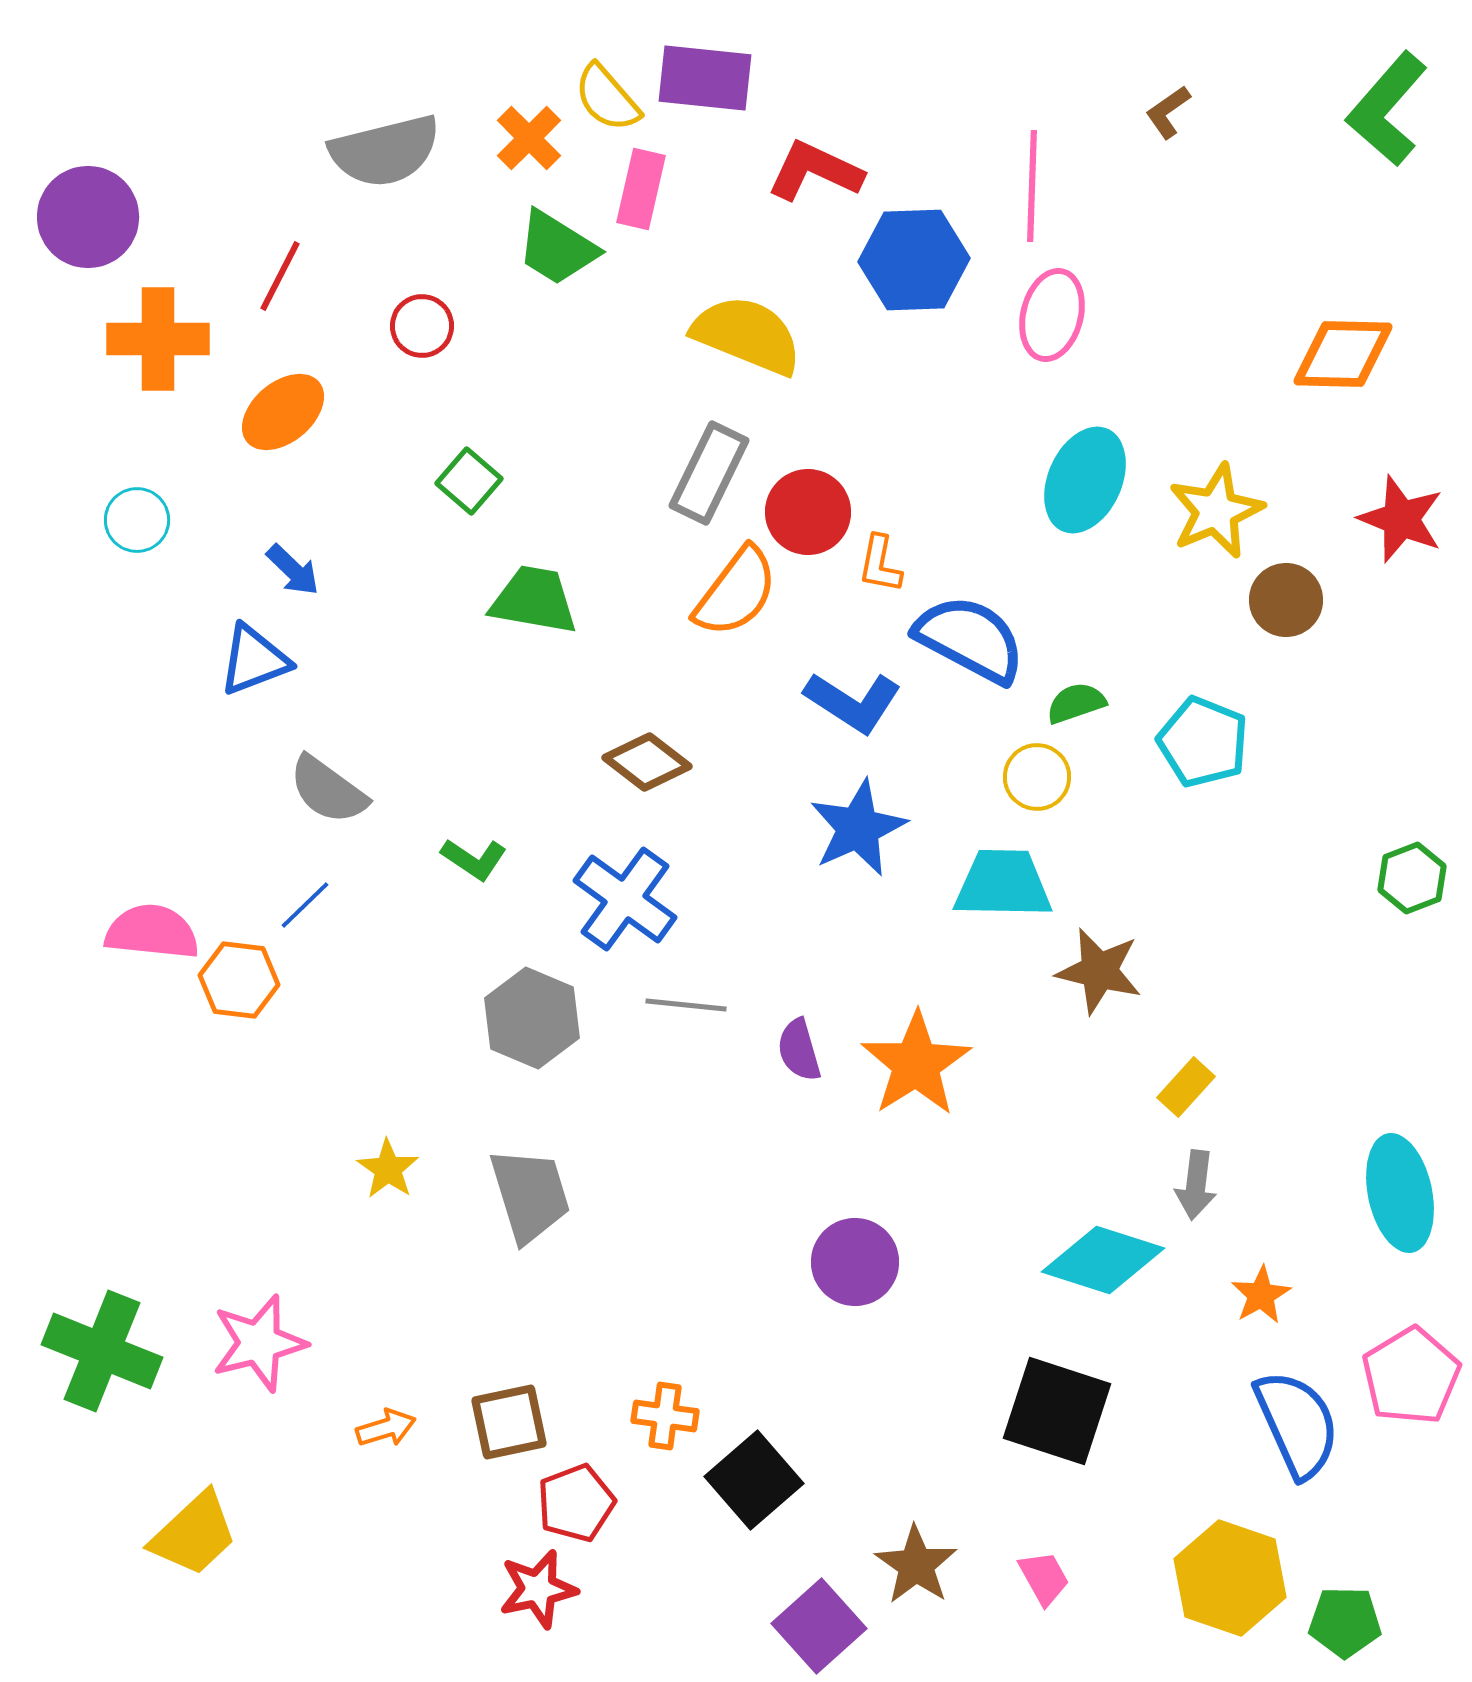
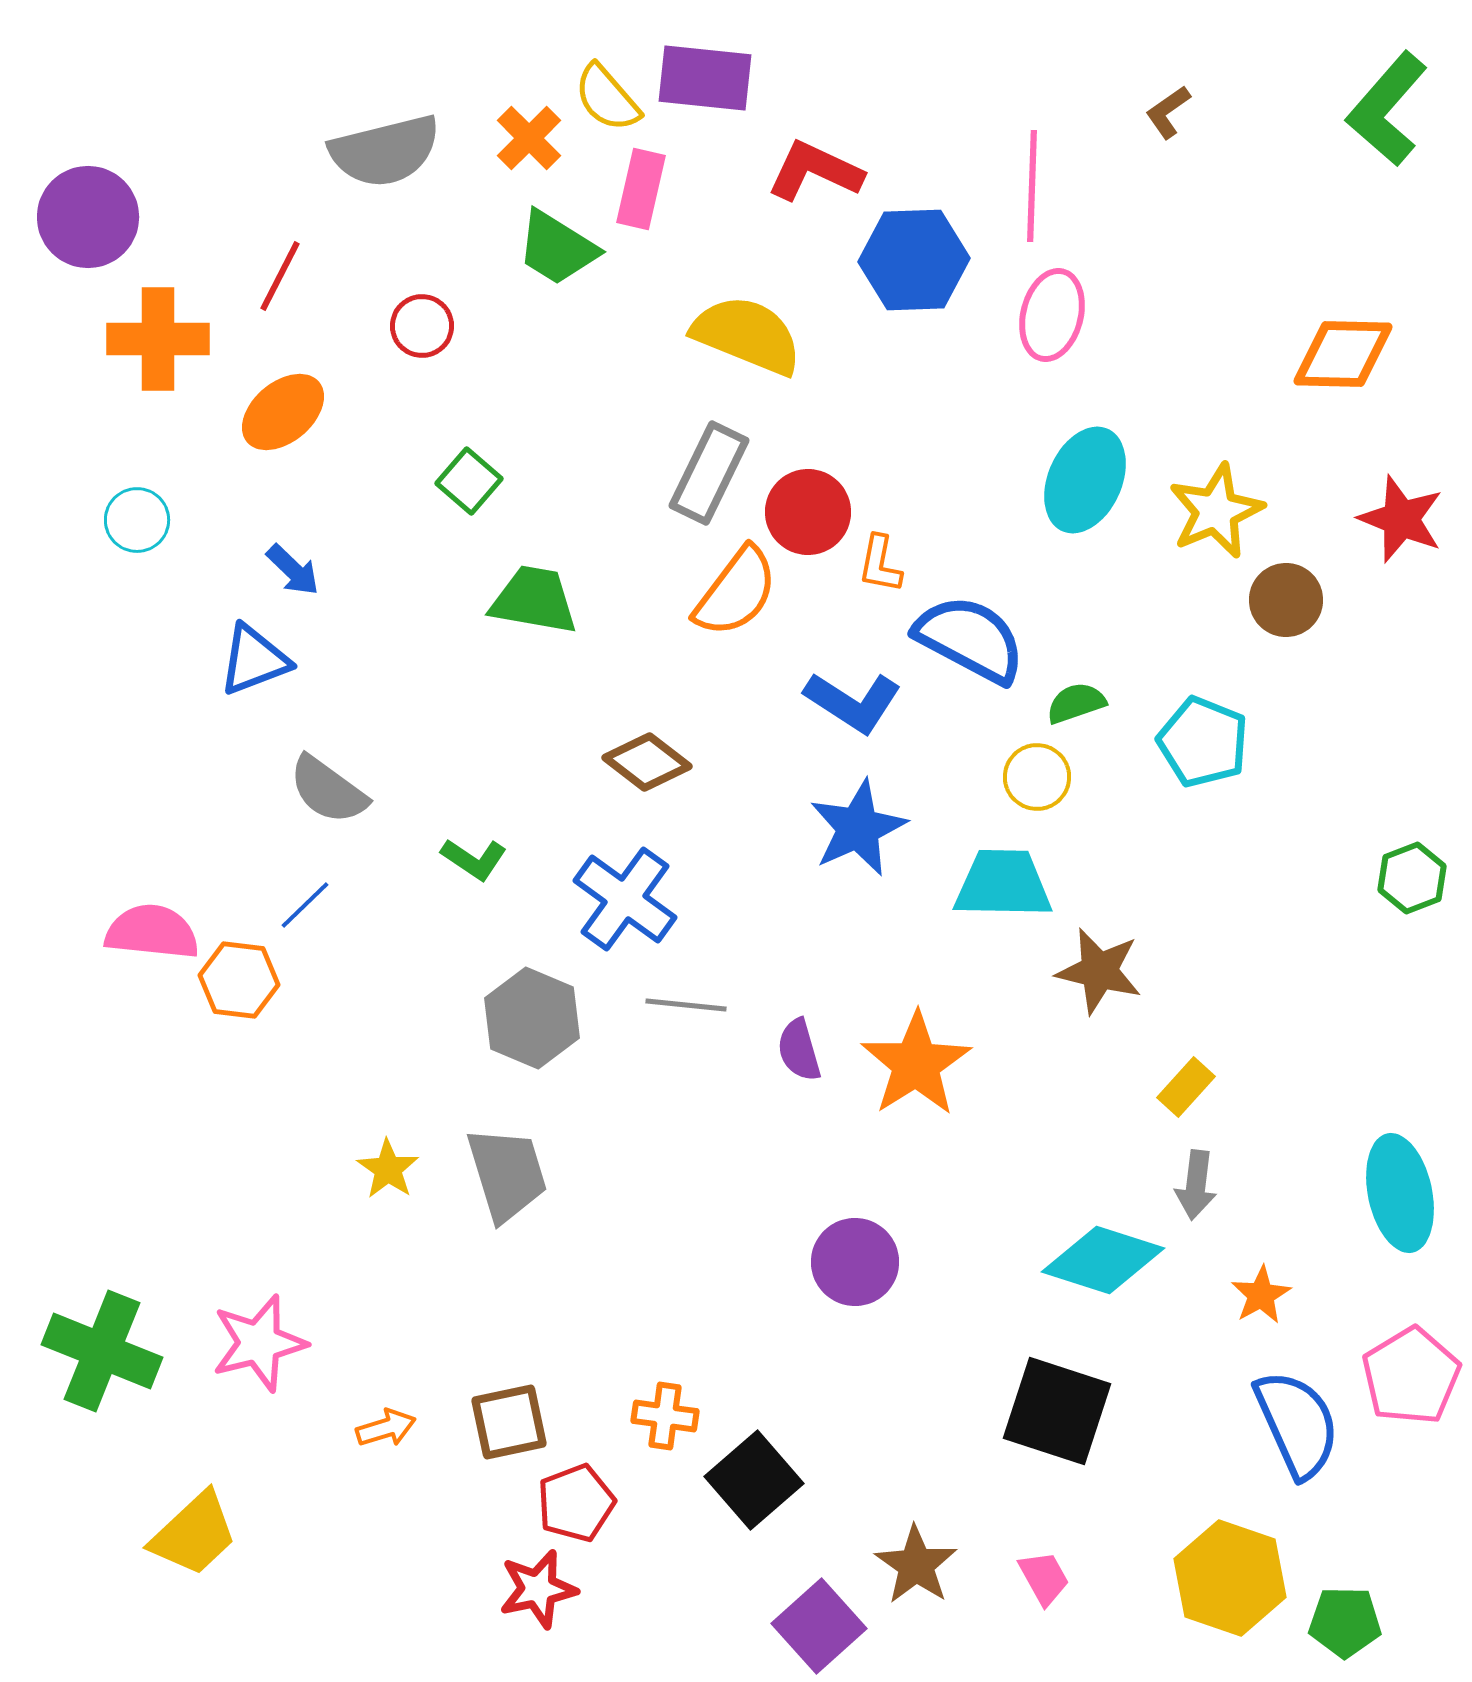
gray trapezoid at (530, 1195): moved 23 px left, 21 px up
